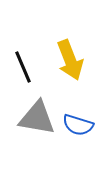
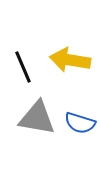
yellow arrow: rotated 120 degrees clockwise
blue semicircle: moved 2 px right, 2 px up
